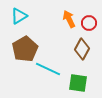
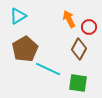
cyan triangle: moved 1 px left
red circle: moved 4 px down
brown diamond: moved 3 px left
